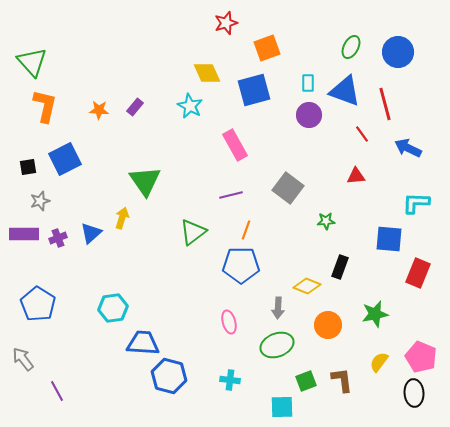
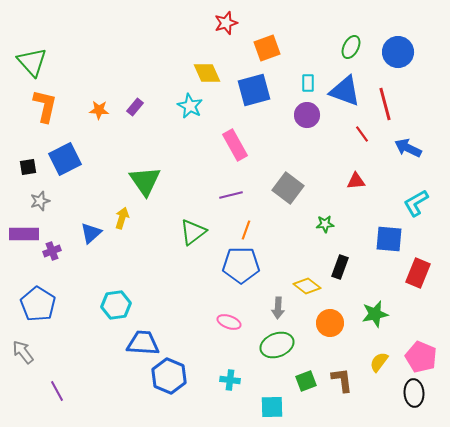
purple circle at (309, 115): moved 2 px left
red triangle at (356, 176): moved 5 px down
cyan L-shape at (416, 203): rotated 32 degrees counterclockwise
green star at (326, 221): moved 1 px left, 3 px down
purple cross at (58, 238): moved 6 px left, 13 px down
yellow diamond at (307, 286): rotated 16 degrees clockwise
cyan hexagon at (113, 308): moved 3 px right, 3 px up
pink ellipse at (229, 322): rotated 55 degrees counterclockwise
orange circle at (328, 325): moved 2 px right, 2 px up
gray arrow at (23, 359): moved 7 px up
blue hexagon at (169, 376): rotated 8 degrees clockwise
cyan square at (282, 407): moved 10 px left
